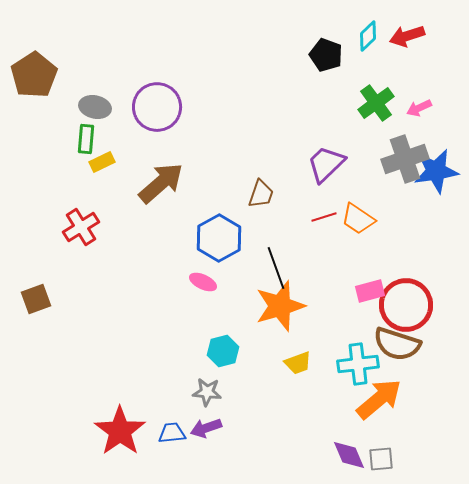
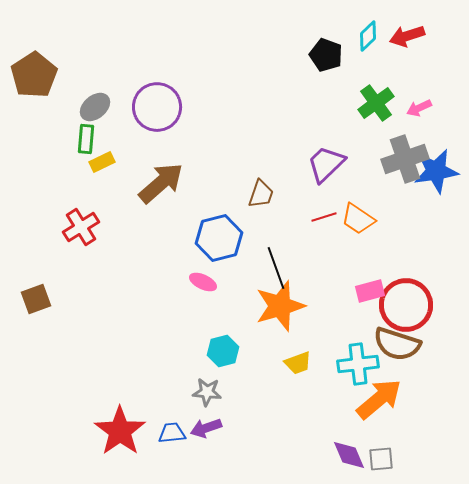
gray ellipse: rotated 52 degrees counterclockwise
blue hexagon: rotated 15 degrees clockwise
